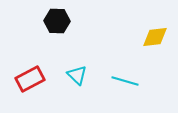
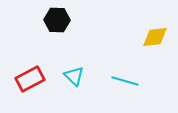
black hexagon: moved 1 px up
cyan triangle: moved 3 px left, 1 px down
